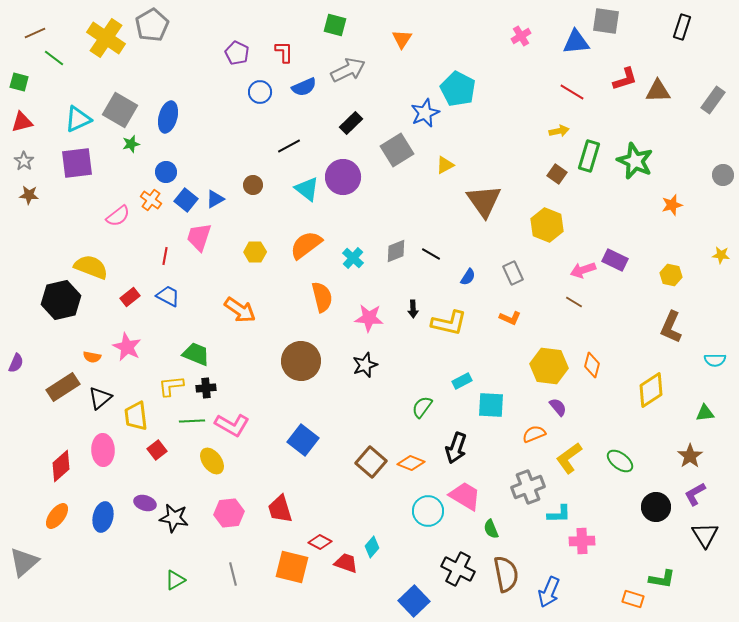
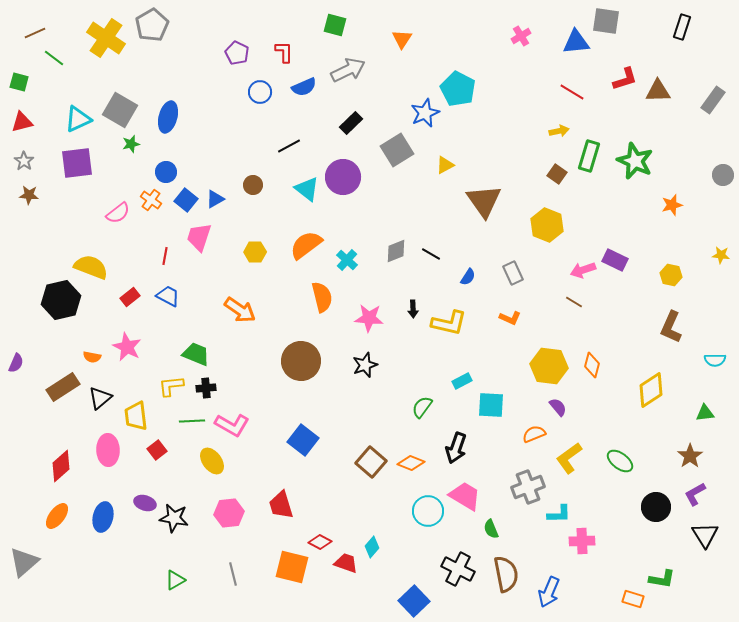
pink semicircle at (118, 216): moved 3 px up
cyan cross at (353, 258): moved 6 px left, 2 px down
pink ellipse at (103, 450): moved 5 px right
red trapezoid at (280, 509): moved 1 px right, 4 px up
